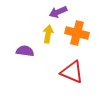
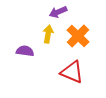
orange cross: moved 1 px right, 3 px down; rotated 30 degrees clockwise
